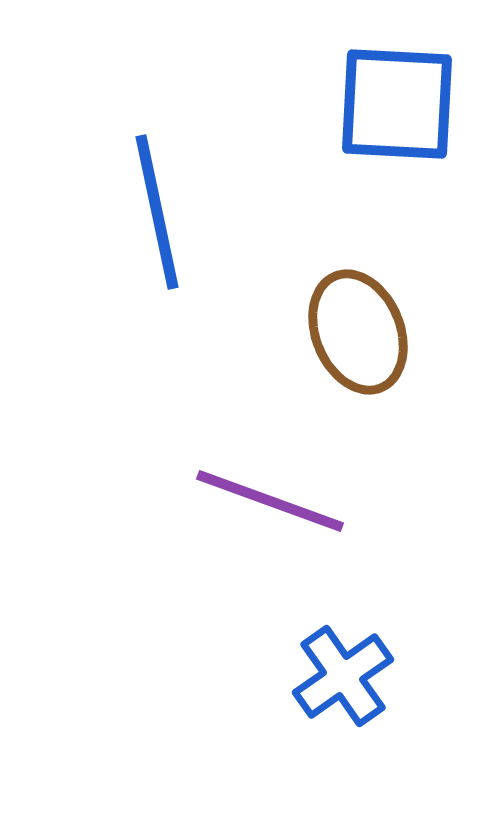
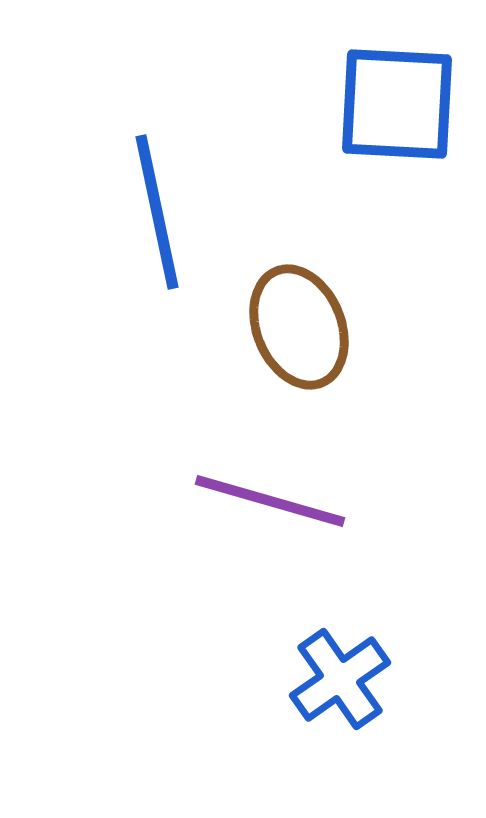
brown ellipse: moved 59 px left, 5 px up
purple line: rotated 4 degrees counterclockwise
blue cross: moved 3 px left, 3 px down
